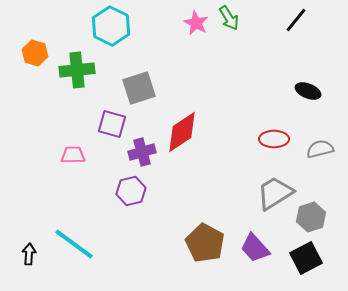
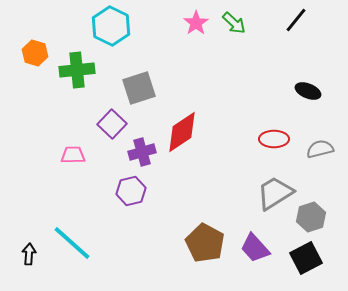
green arrow: moved 5 px right, 5 px down; rotated 15 degrees counterclockwise
pink star: rotated 10 degrees clockwise
purple square: rotated 28 degrees clockwise
cyan line: moved 2 px left, 1 px up; rotated 6 degrees clockwise
